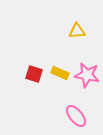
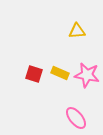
pink ellipse: moved 2 px down
